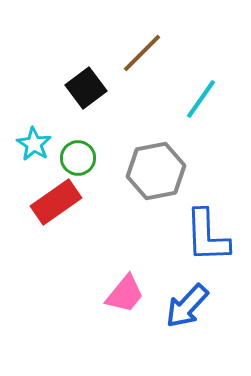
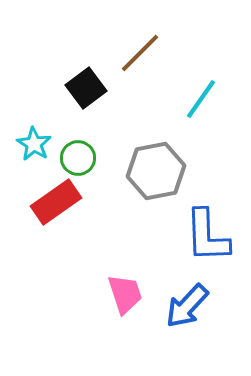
brown line: moved 2 px left
pink trapezoid: rotated 57 degrees counterclockwise
